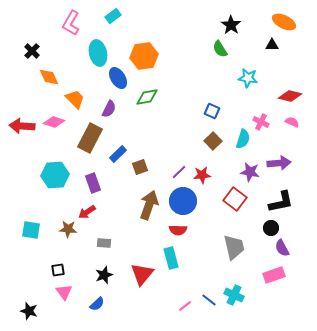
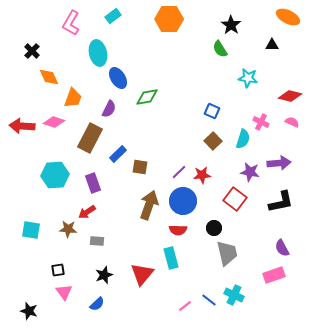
orange ellipse at (284, 22): moved 4 px right, 5 px up
orange hexagon at (144, 56): moved 25 px right, 37 px up; rotated 8 degrees clockwise
orange trapezoid at (75, 99): moved 2 px left, 1 px up; rotated 65 degrees clockwise
brown square at (140, 167): rotated 28 degrees clockwise
black circle at (271, 228): moved 57 px left
gray rectangle at (104, 243): moved 7 px left, 2 px up
gray trapezoid at (234, 247): moved 7 px left, 6 px down
